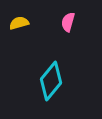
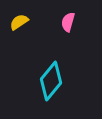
yellow semicircle: moved 1 px up; rotated 18 degrees counterclockwise
